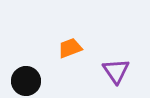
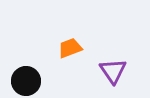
purple triangle: moved 3 px left
